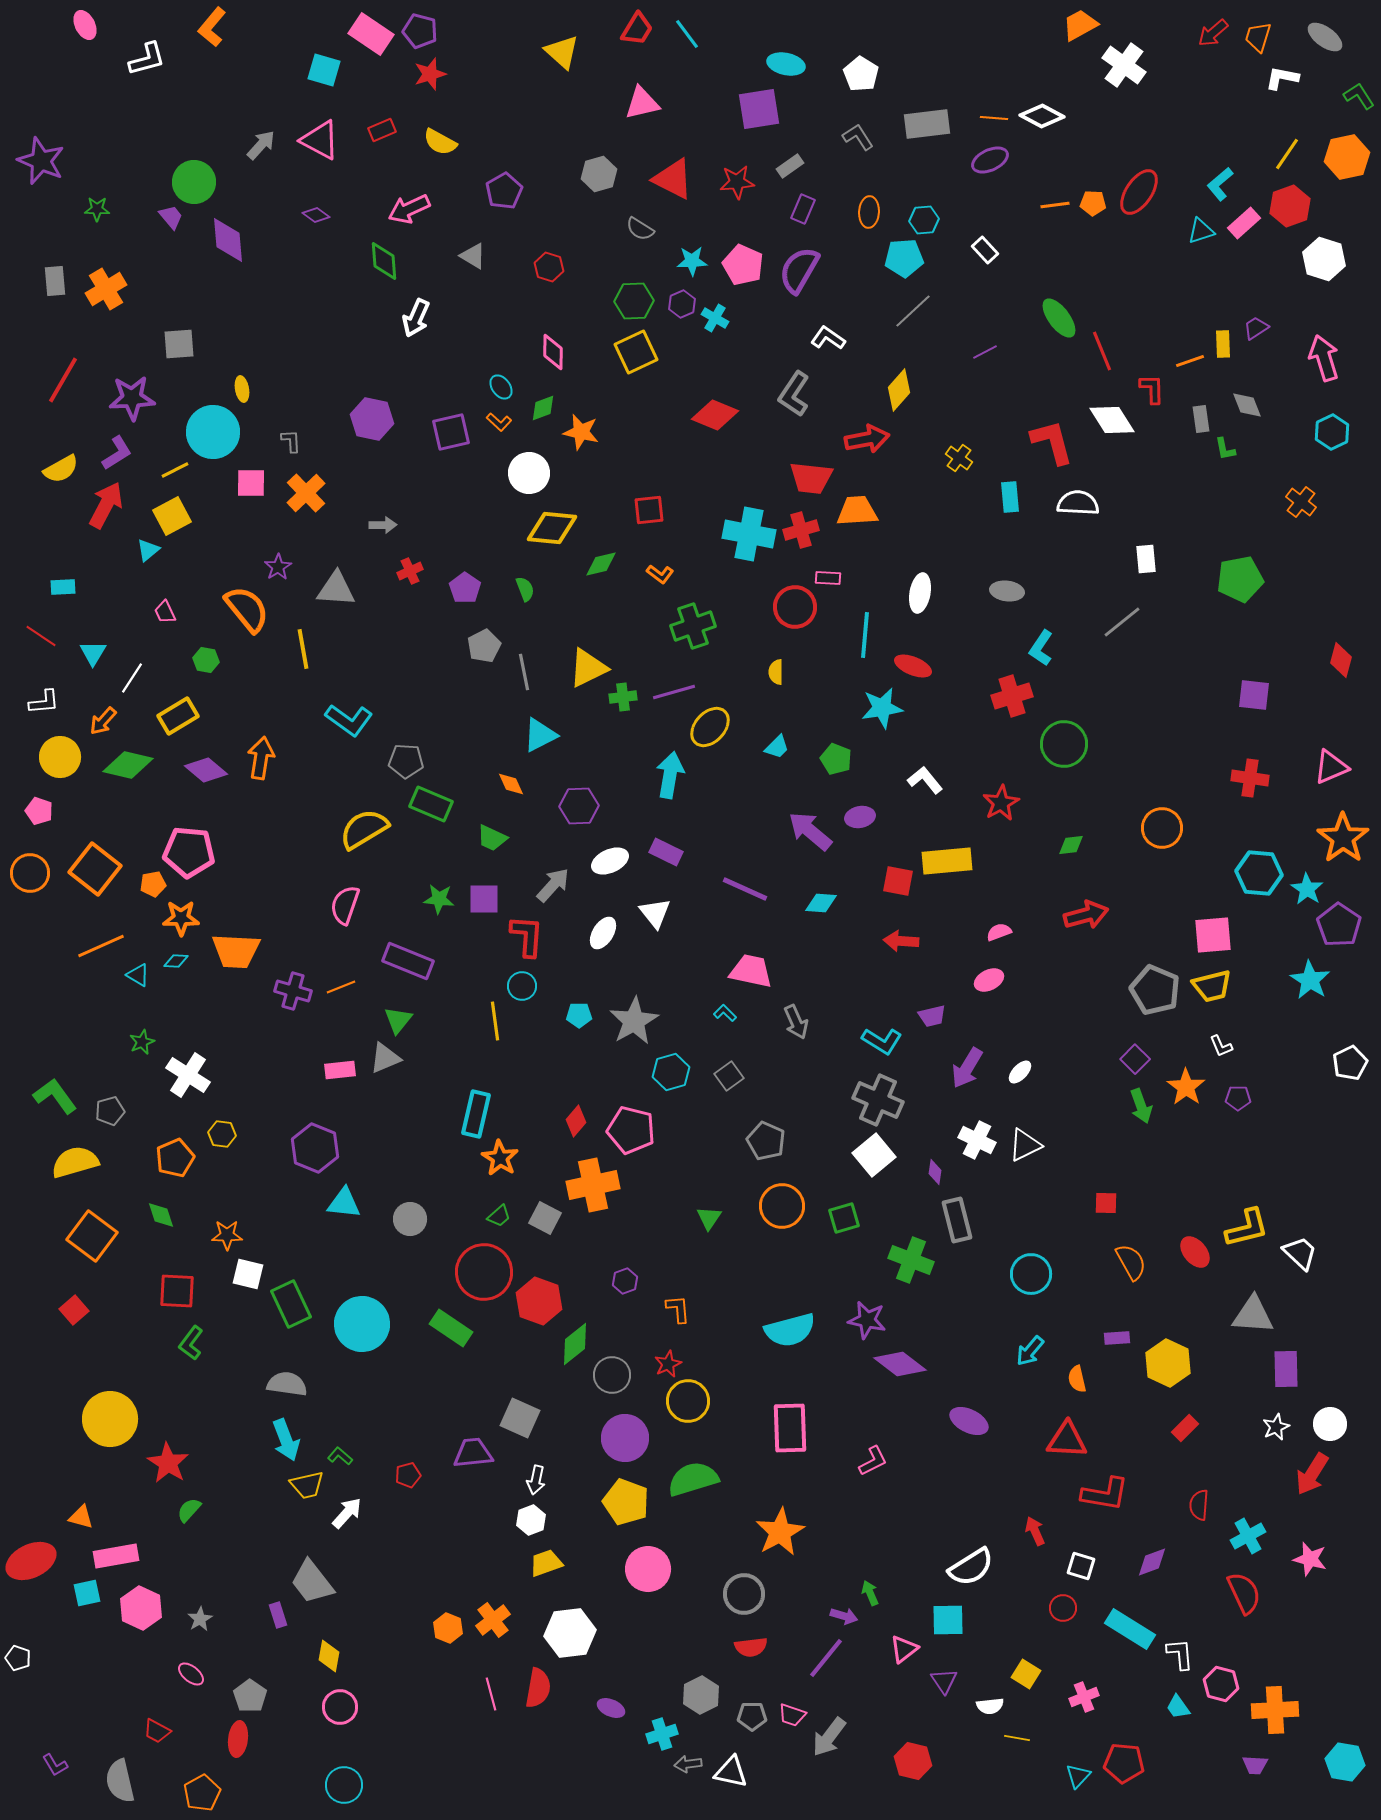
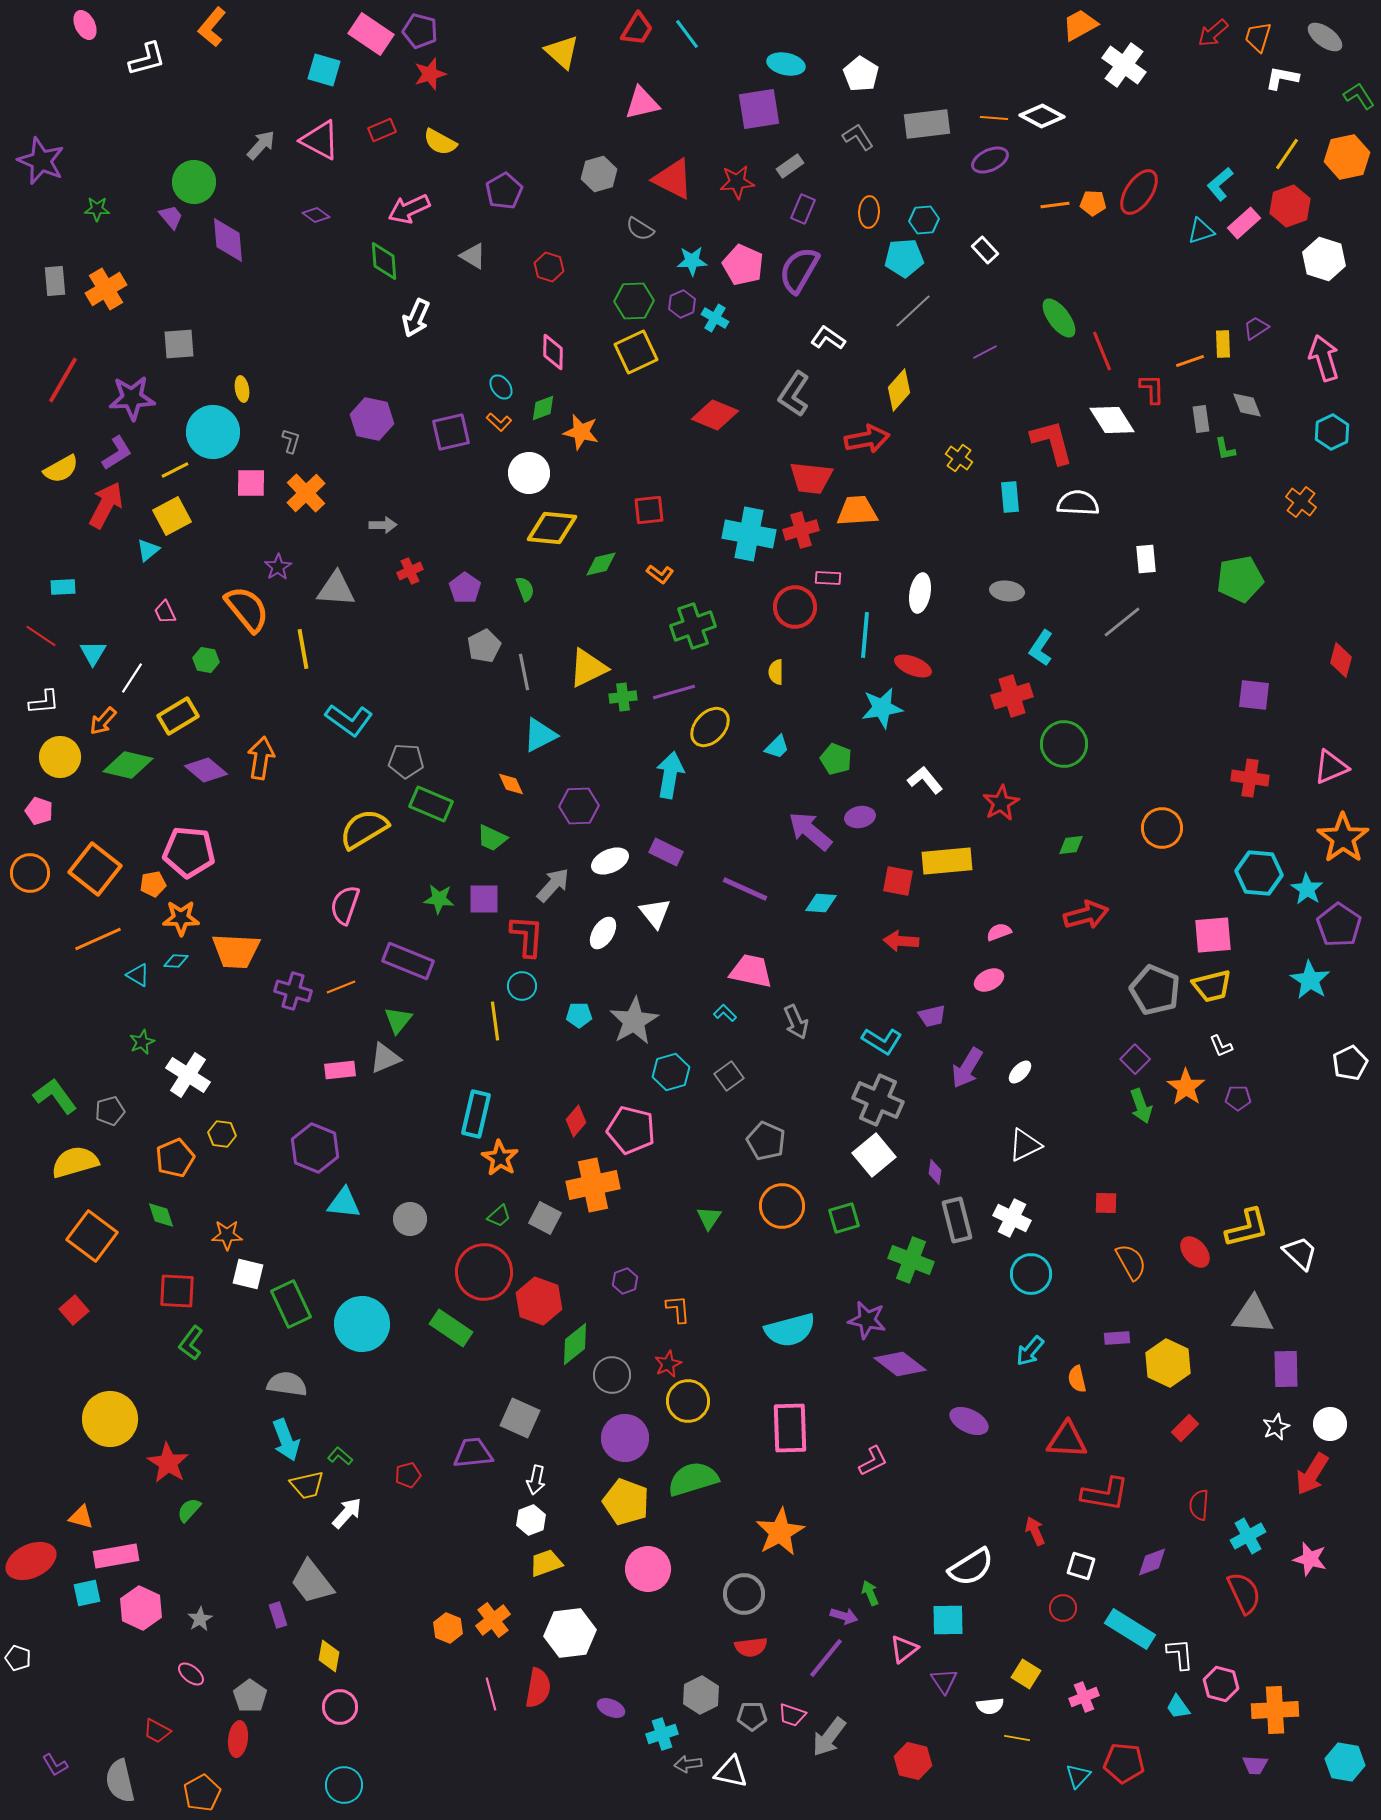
gray L-shape at (291, 441): rotated 20 degrees clockwise
orange line at (101, 946): moved 3 px left, 7 px up
white cross at (977, 1140): moved 35 px right, 78 px down
